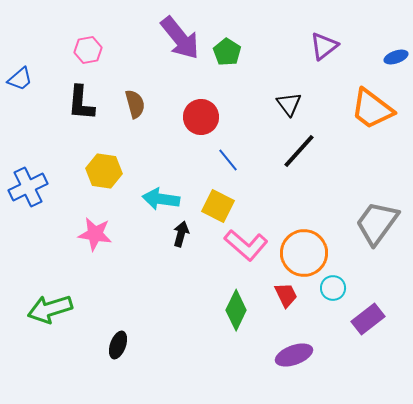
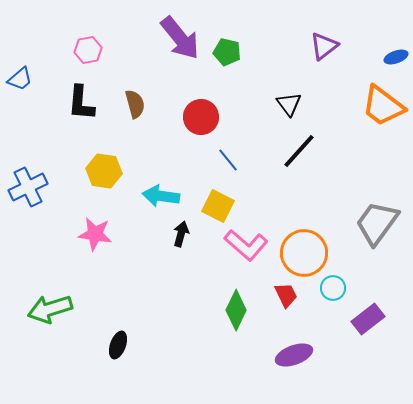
green pentagon: rotated 20 degrees counterclockwise
orange trapezoid: moved 11 px right, 3 px up
cyan arrow: moved 3 px up
